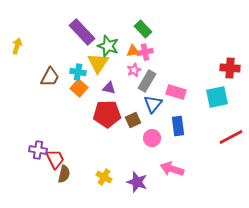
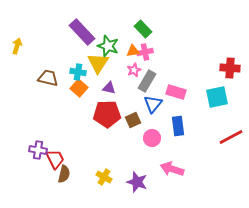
brown trapezoid: moved 2 px left, 1 px down; rotated 105 degrees counterclockwise
